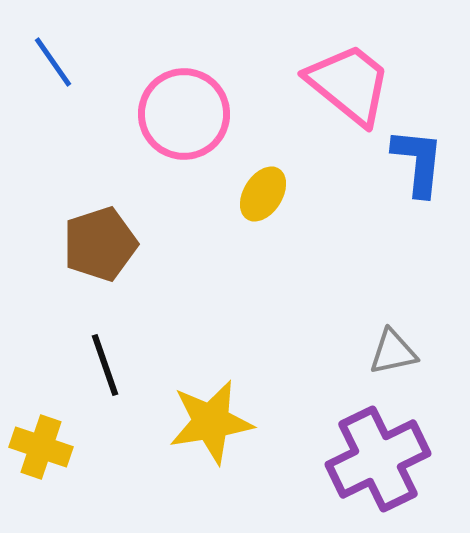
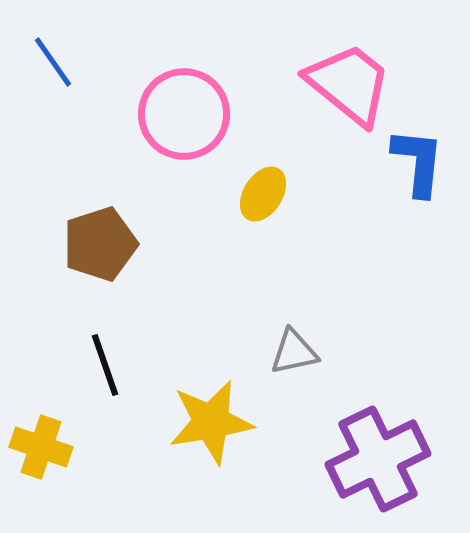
gray triangle: moved 99 px left
